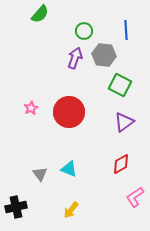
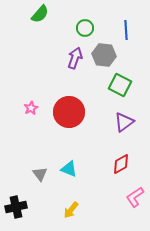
green circle: moved 1 px right, 3 px up
